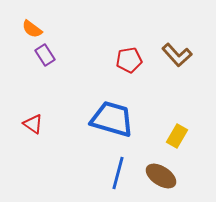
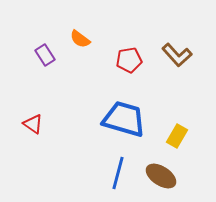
orange semicircle: moved 48 px right, 10 px down
blue trapezoid: moved 12 px right
